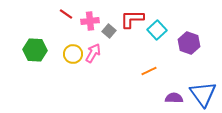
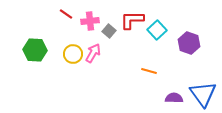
red L-shape: moved 1 px down
orange line: rotated 42 degrees clockwise
